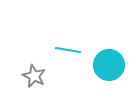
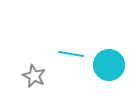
cyan line: moved 3 px right, 4 px down
